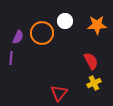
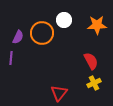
white circle: moved 1 px left, 1 px up
